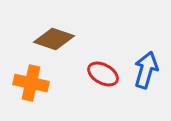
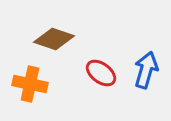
red ellipse: moved 2 px left, 1 px up; rotated 8 degrees clockwise
orange cross: moved 1 px left, 1 px down
